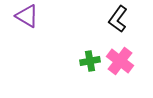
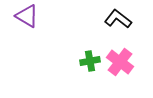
black L-shape: rotated 92 degrees clockwise
pink cross: moved 1 px down
